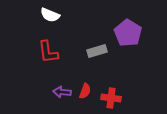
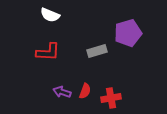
purple pentagon: rotated 24 degrees clockwise
red L-shape: rotated 80 degrees counterclockwise
purple arrow: rotated 12 degrees clockwise
red cross: rotated 18 degrees counterclockwise
